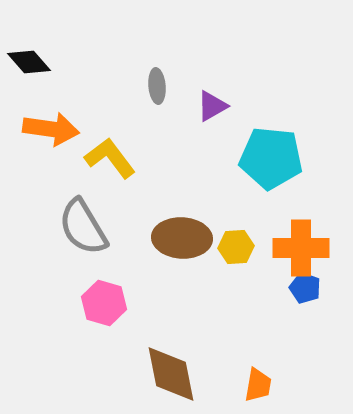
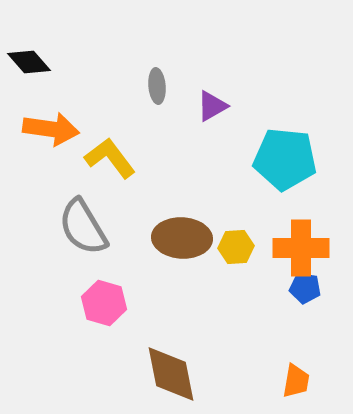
cyan pentagon: moved 14 px right, 1 px down
blue pentagon: rotated 12 degrees counterclockwise
orange trapezoid: moved 38 px right, 4 px up
